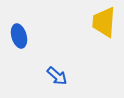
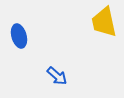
yellow trapezoid: rotated 16 degrees counterclockwise
